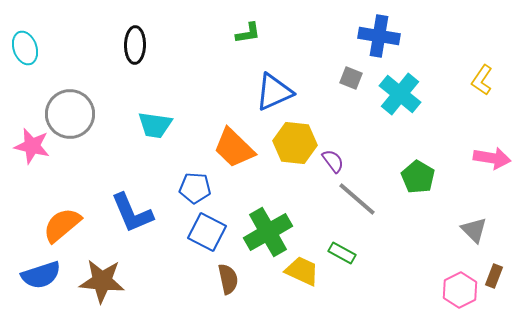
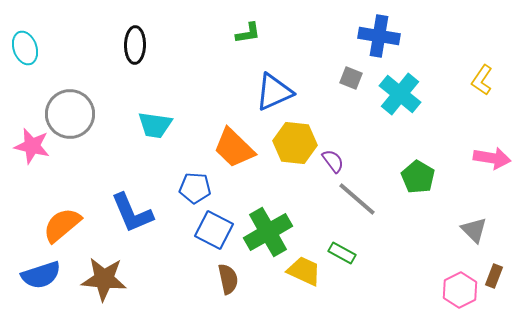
blue square: moved 7 px right, 2 px up
yellow trapezoid: moved 2 px right
brown star: moved 2 px right, 2 px up
